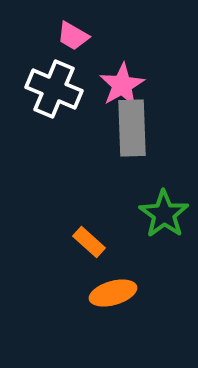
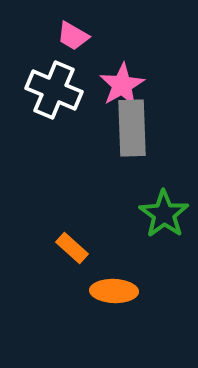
white cross: moved 1 px down
orange rectangle: moved 17 px left, 6 px down
orange ellipse: moved 1 px right, 2 px up; rotated 18 degrees clockwise
